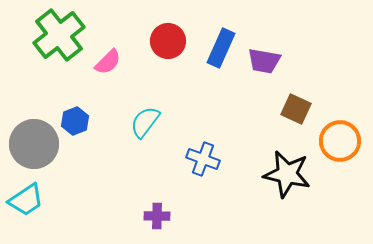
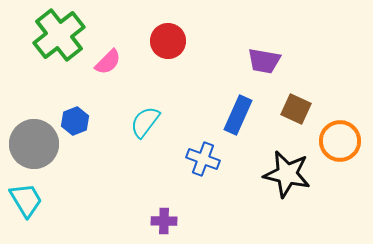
blue rectangle: moved 17 px right, 67 px down
cyan trapezoid: rotated 87 degrees counterclockwise
purple cross: moved 7 px right, 5 px down
